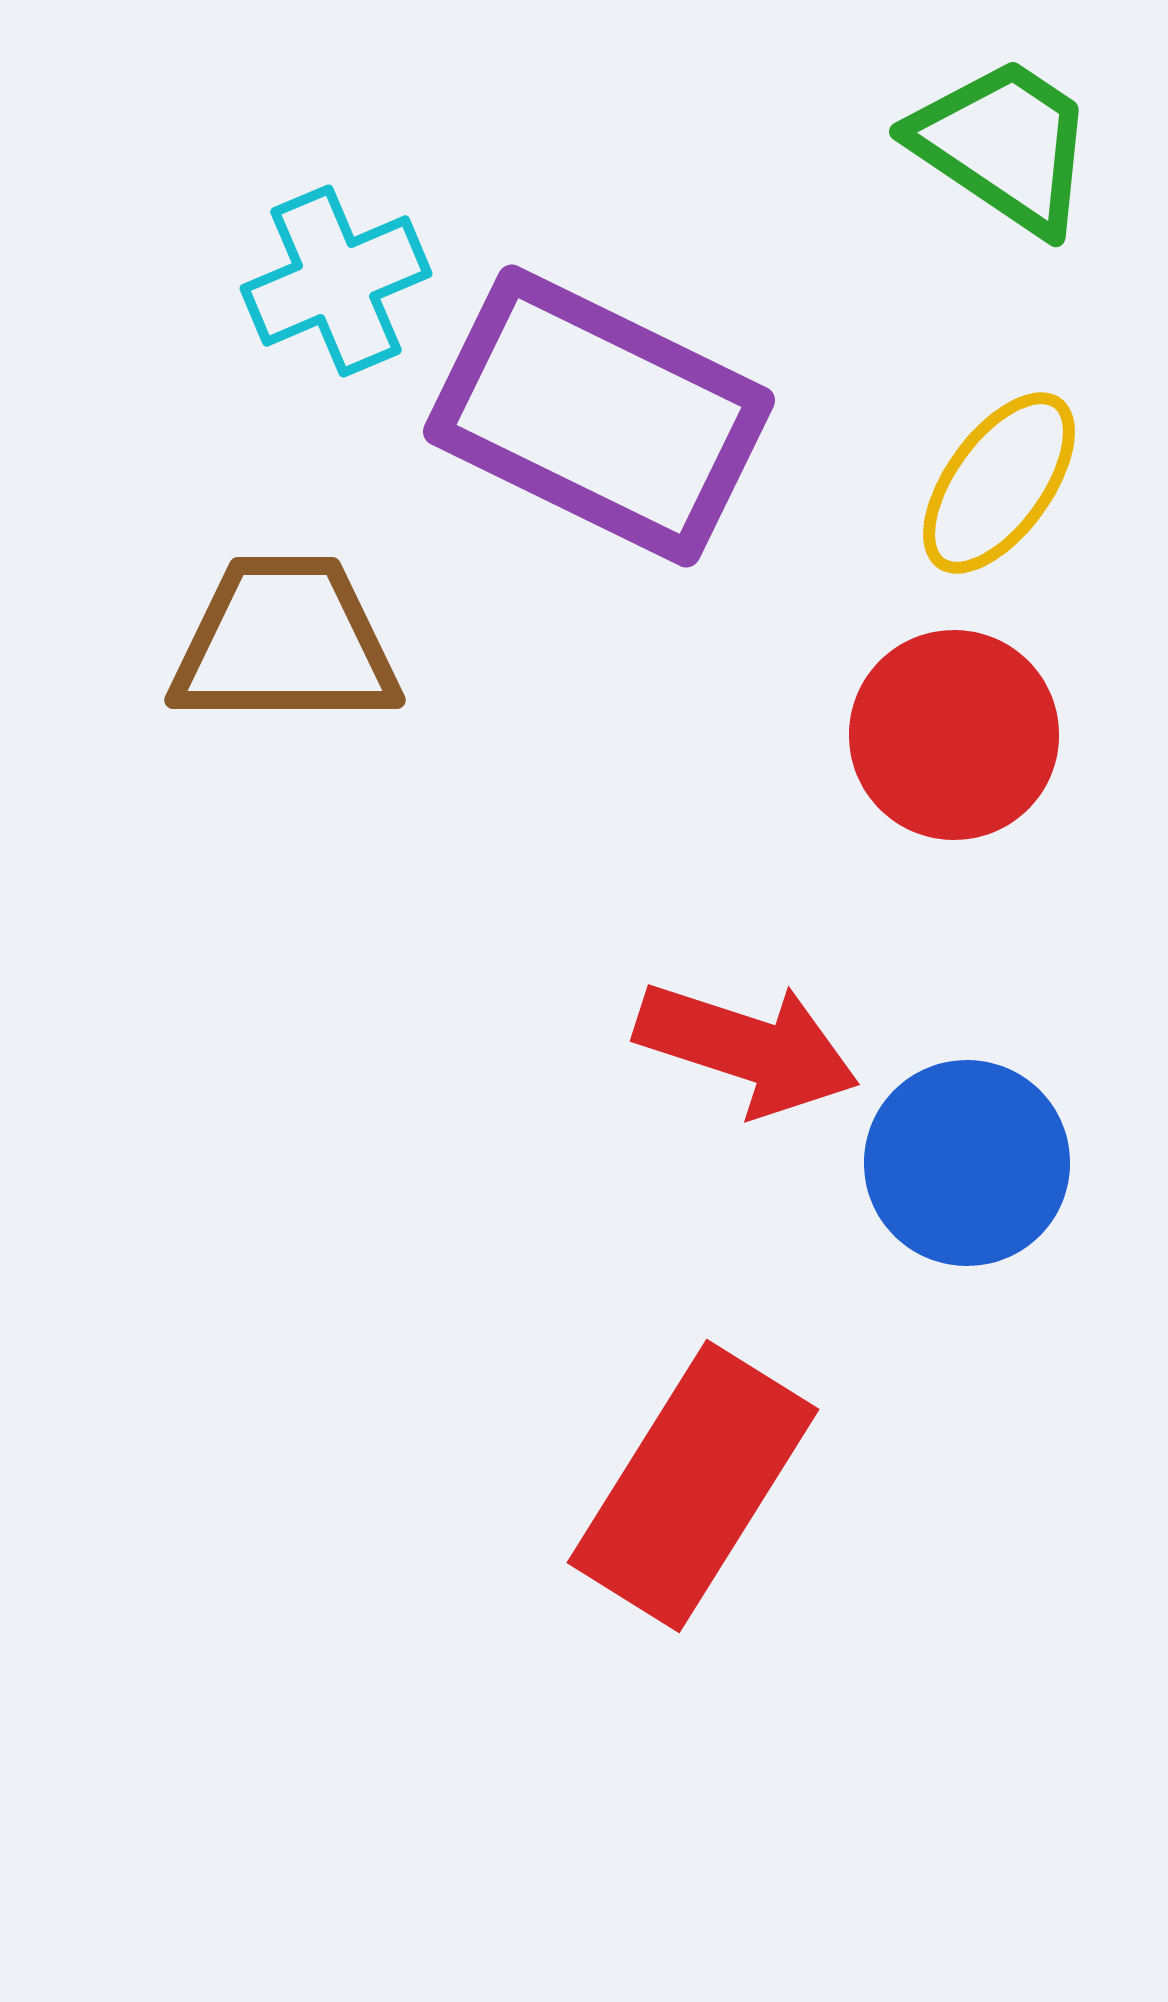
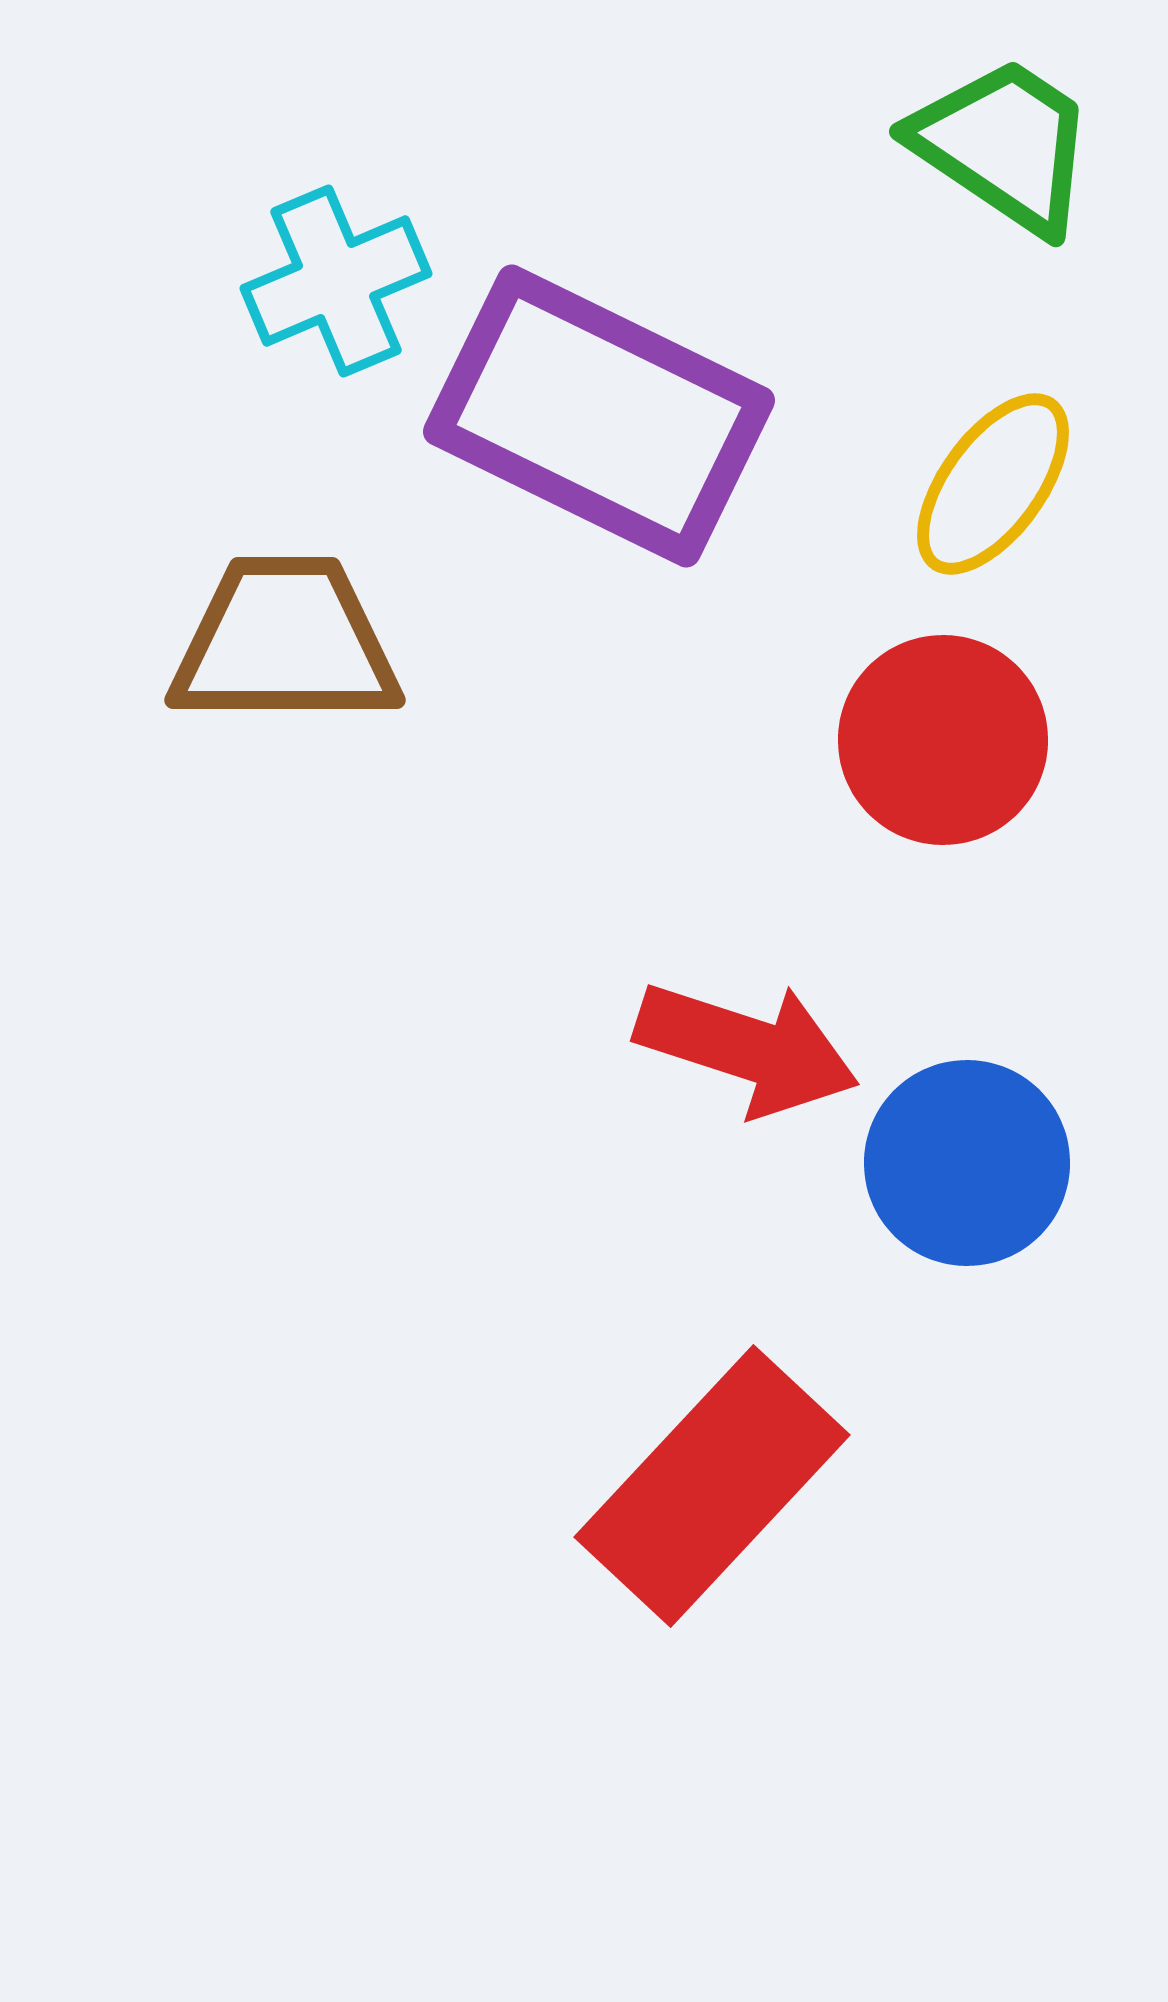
yellow ellipse: moved 6 px left, 1 px down
red circle: moved 11 px left, 5 px down
red rectangle: moved 19 px right; rotated 11 degrees clockwise
